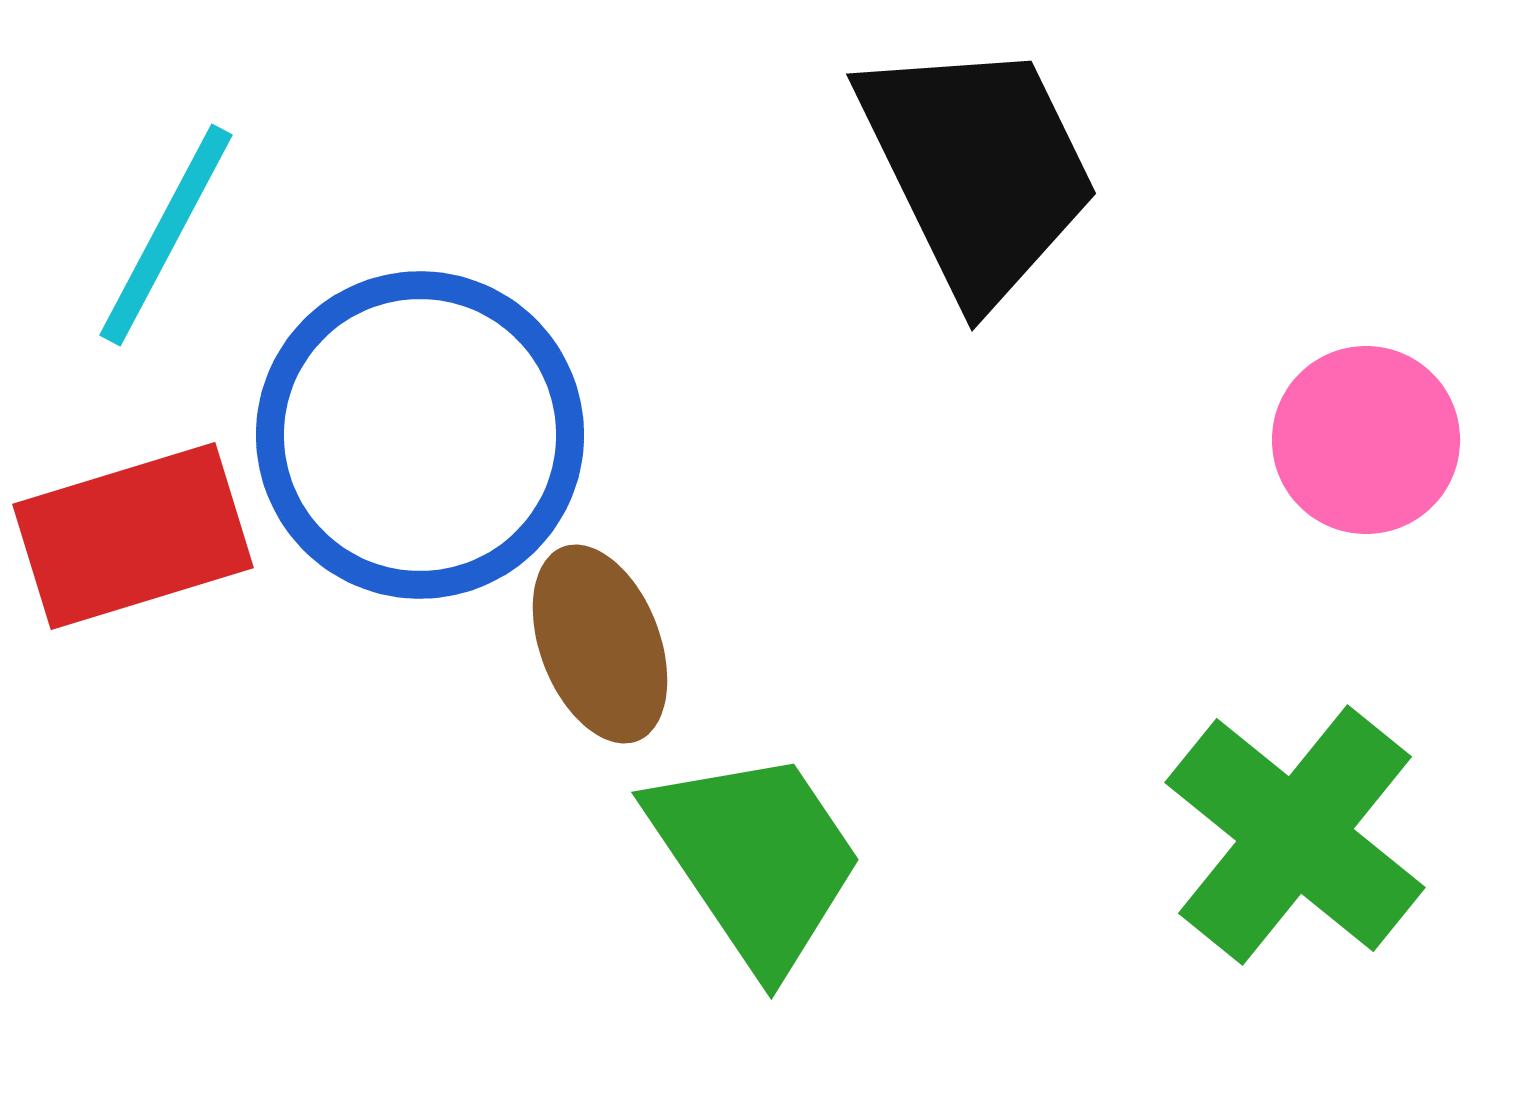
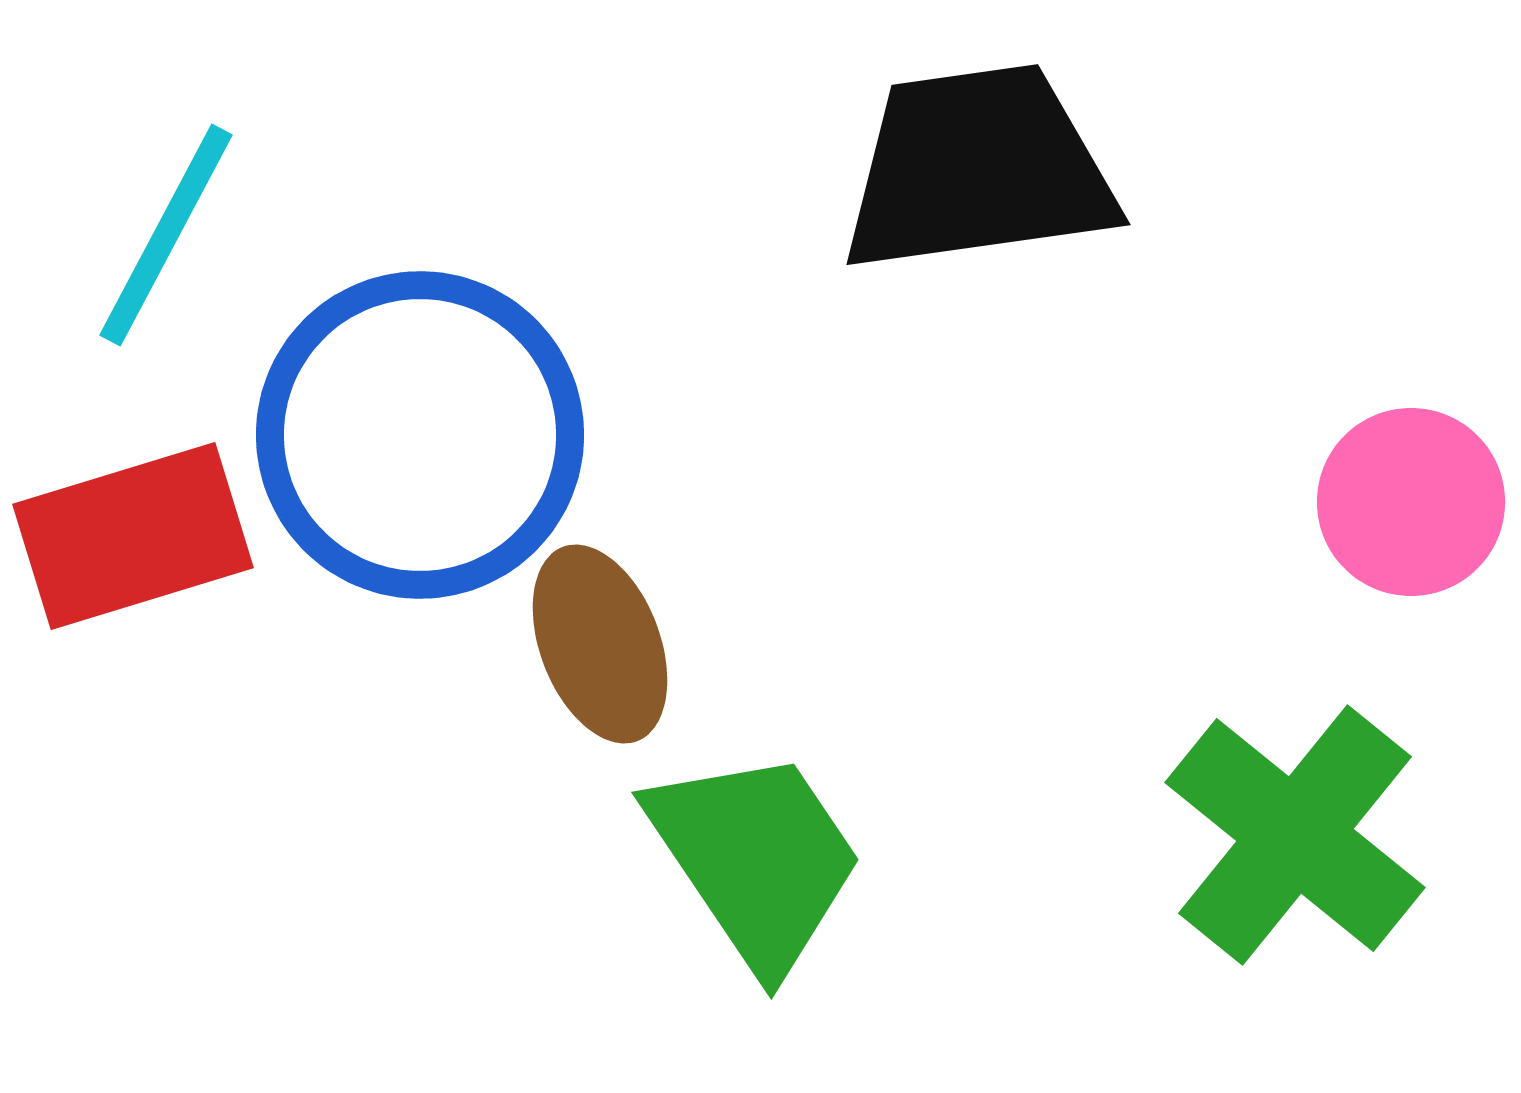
black trapezoid: rotated 72 degrees counterclockwise
pink circle: moved 45 px right, 62 px down
